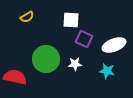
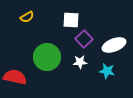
purple square: rotated 24 degrees clockwise
green circle: moved 1 px right, 2 px up
white star: moved 5 px right, 2 px up
